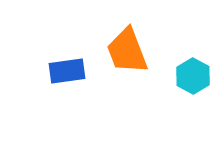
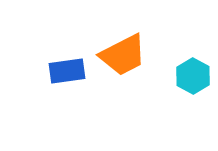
orange trapezoid: moved 4 px left, 4 px down; rotated 96 degrees counterclockwise
